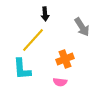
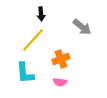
black arrow: moved 4 px left
gray arrow: rotated 18 degrees counterclockwise
orange cross: moved 4 px left
cyan L-shape: moved 3 px right, 4 px down
